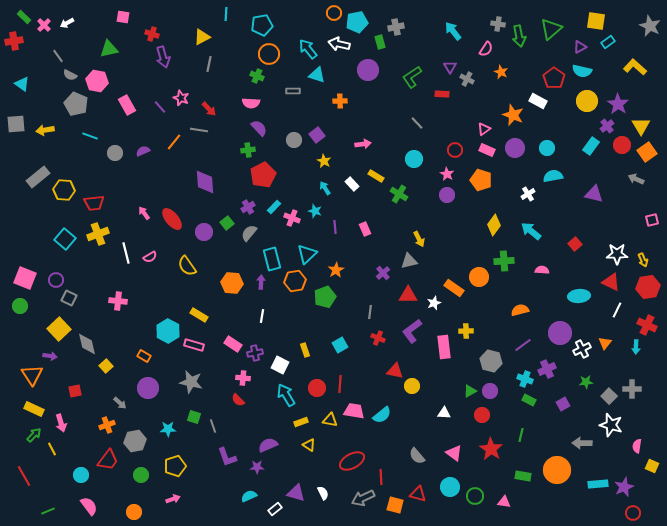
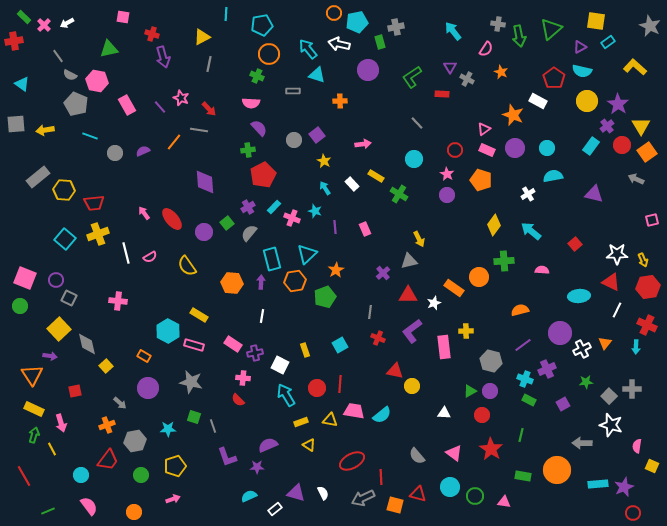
green arrow at (34, 435): rotated 28 degrees counterclockwise
